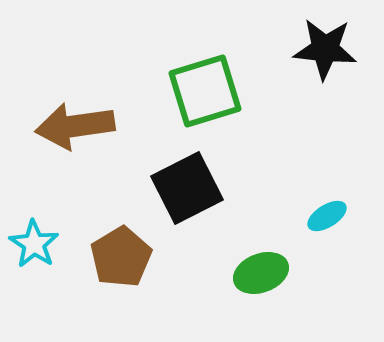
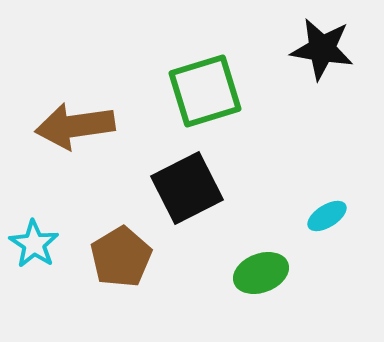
black star: moved 3 px left; rotated 4 degrees clockwise
